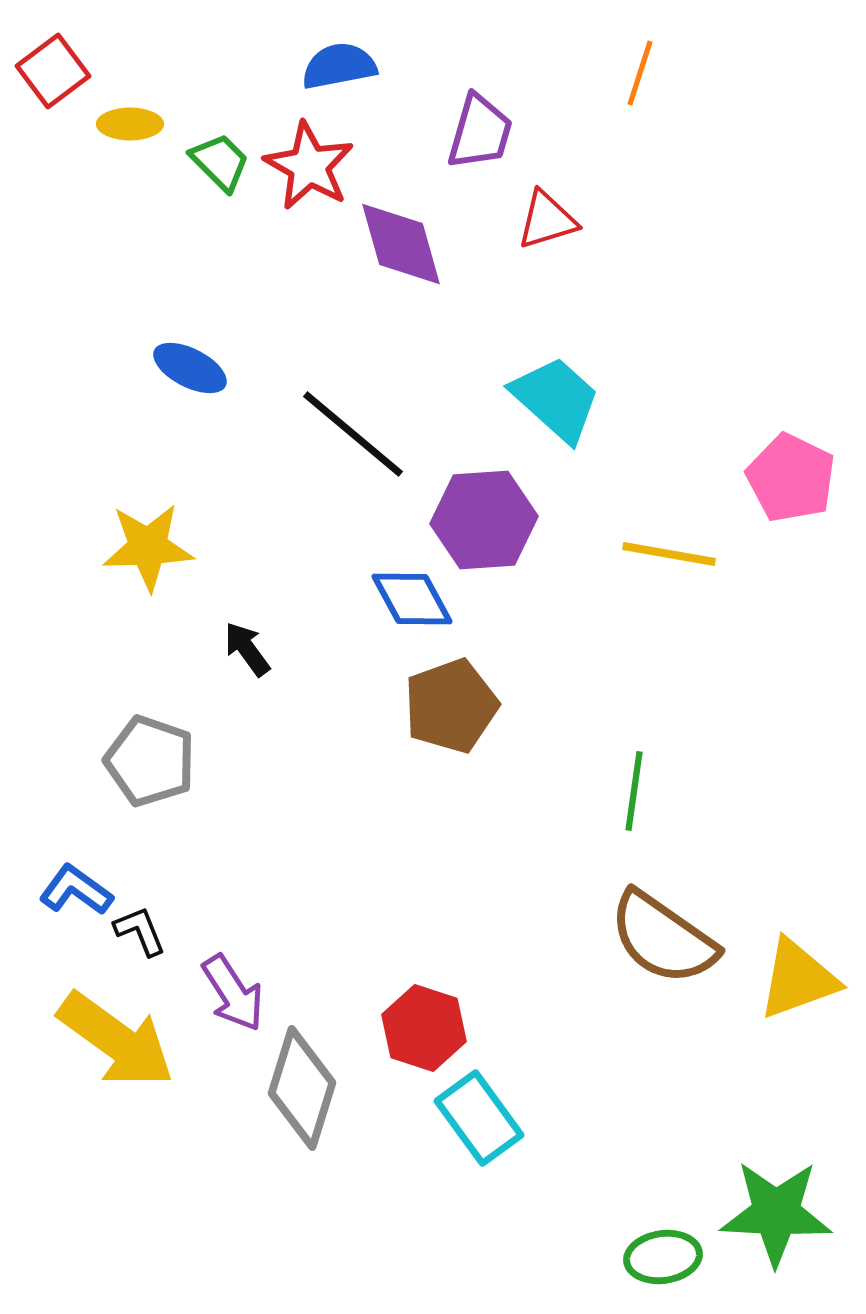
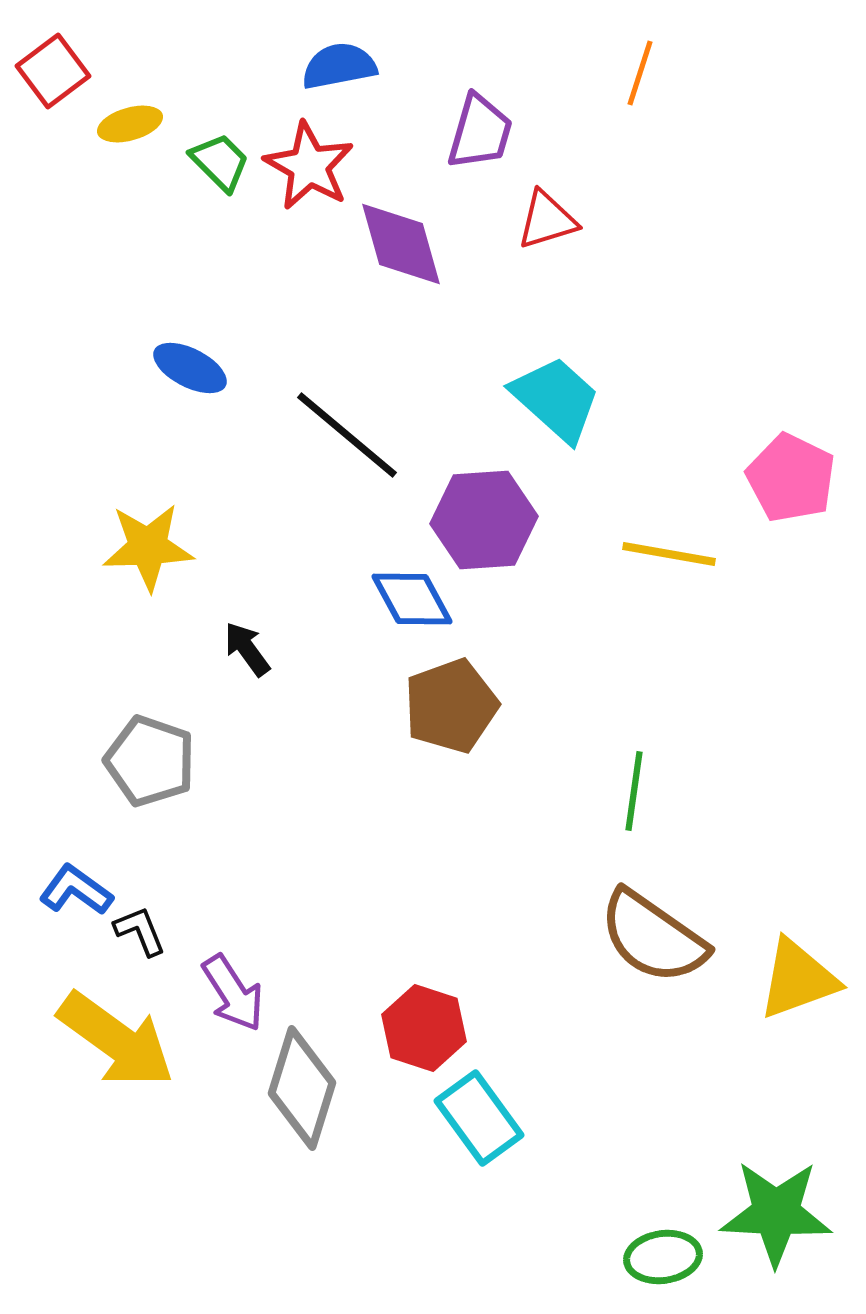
yellow ellipse: rotated 16 degrees counterclockwise
black line: moved 6 px left, 1 px down
brown semicircle: moved 10 px left, 1 px up
